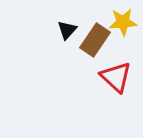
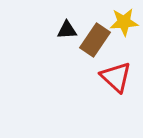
yellow star: moved 1 px right
black triangle: rotated 45 degrees clockwise
